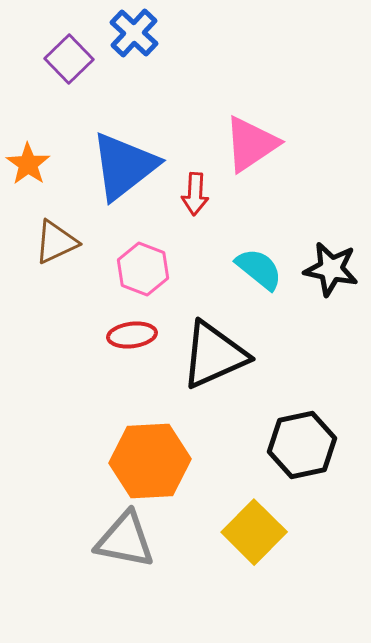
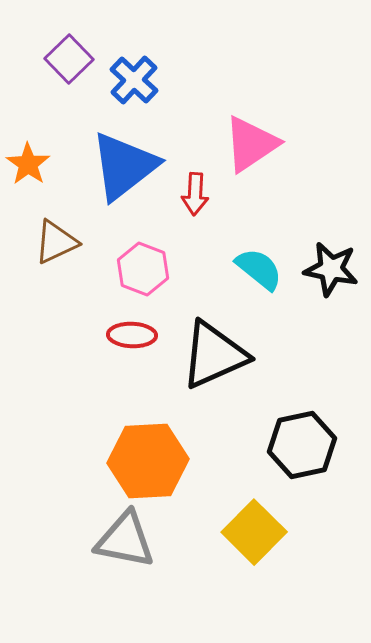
blue cross: moved 47 px down
red ellipse: rotated 9 degrees clockwise
orange hexagon: moved 2 px left
